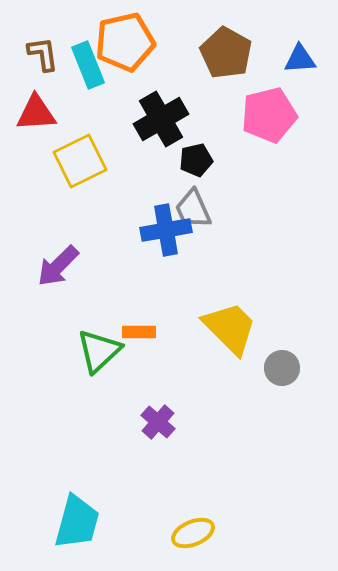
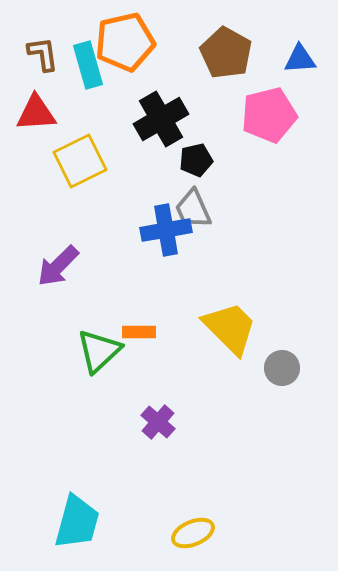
cyan rectangle: rotated 6 degrees clockwise
